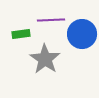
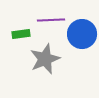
gray star: rotated 16 degrees clockwise
